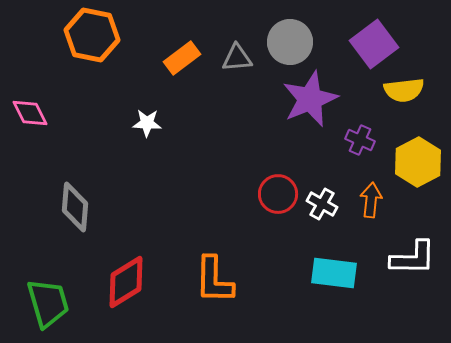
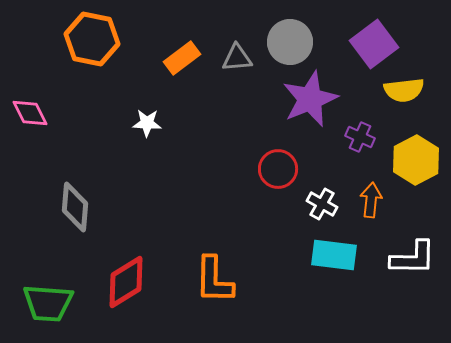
orange hexagon: moved 4 px down
purple cross: moved 3 px up
yellow hexagon: moved 2 px left, 2 px up
red circle: moved 25 px up
cyan rectangle: moved 18 px up
green trapezoid: rotated 110 degrees clockwise
